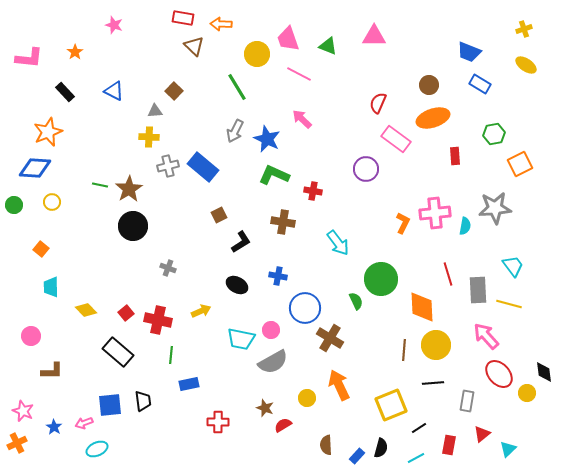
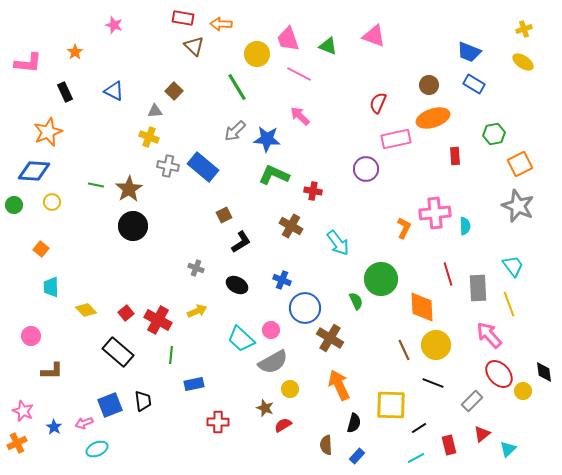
pink triangle at (374, 36): rotated 20 degrees clockwise
pink L-shape at (29, 58): moved 1 px left, 5 px down
yellow ellipse at (526, 65): moved 3 px left, 3 px up
blue rectangle at (480, 84): moved 6 px left
black rectangle at (65, 92): rotated 18 degrees clockwise
pink arrow at (302, 119): moved 2 px left, 3 px up
gray arrow at (235, 131): rotated 20 degrees clockwise
yellow cross at (149, 137): rotated 18 degrees clockwise
blue star at (267, 139): rotated 20 degrees counterclockwise
pink rectangle at (396, 139): rotated 48 degrees counterclockwise
gray cross at (168, 166): rotated 25 degrees clockwise
blue diamond at (35, 168): moved 1 px left, 3 px down
green line at (100, 185): moved 4 px left
gray star at (495, 208): moved 23 px right, 2 px up; rotated 28 degrees clockwise
brown square at (219, 215): moved 5 px right
brown cross at (283, 222): moved 8 px right, 4 px down; rotated 20 degrees clockwise
orange L-shape at (403, 223): moved 1 px right, 5 px down
cyan semicircle at (465, 226): rotated 12 degrees counterclockwise
gray cross at (168, 268): moved 28 px right
blue cross at (278, 276): moved 4 px right, 4 px down; rotated 12 degrees clockwise
gray rectangle at (478, 290): moved 2 px up
yellow line at (509, 304): rotated 55 degrees clockwise
yellow arrow at (201, 311): moved 4 px left
red cross at (158, 320): rotated 16 degrees clockwise
pink arrow at (486, 336): moved 3 px right, 1 px up
cyan trapezoid at (241, 339): rotated 32 degrees clockwise
brown line at (404, 350): rotated 30 degrees counterclockwise
black line at (433, 383): rotated 25 degrees clockwise
blue rectangle at (189, 384): moved 5 px right
yellow circle at (527, 393): moved 4 px left, 2 px up
yellow circle at (307, 398): moved 17 px left, 9 px up
gray rectangle at (467, 401): moved 5 px right; rotated 35 degrees clockwise
blue square at (110, 405): rotated 15 degrees counterclockwise
yellow square at (391, 405): rotated 24 degrees clockwise
red rectangle at (449, 445): rotated 24 degrees counterclockwise
black semicircle at (381, 448): moved 27 px left, 25 px up
